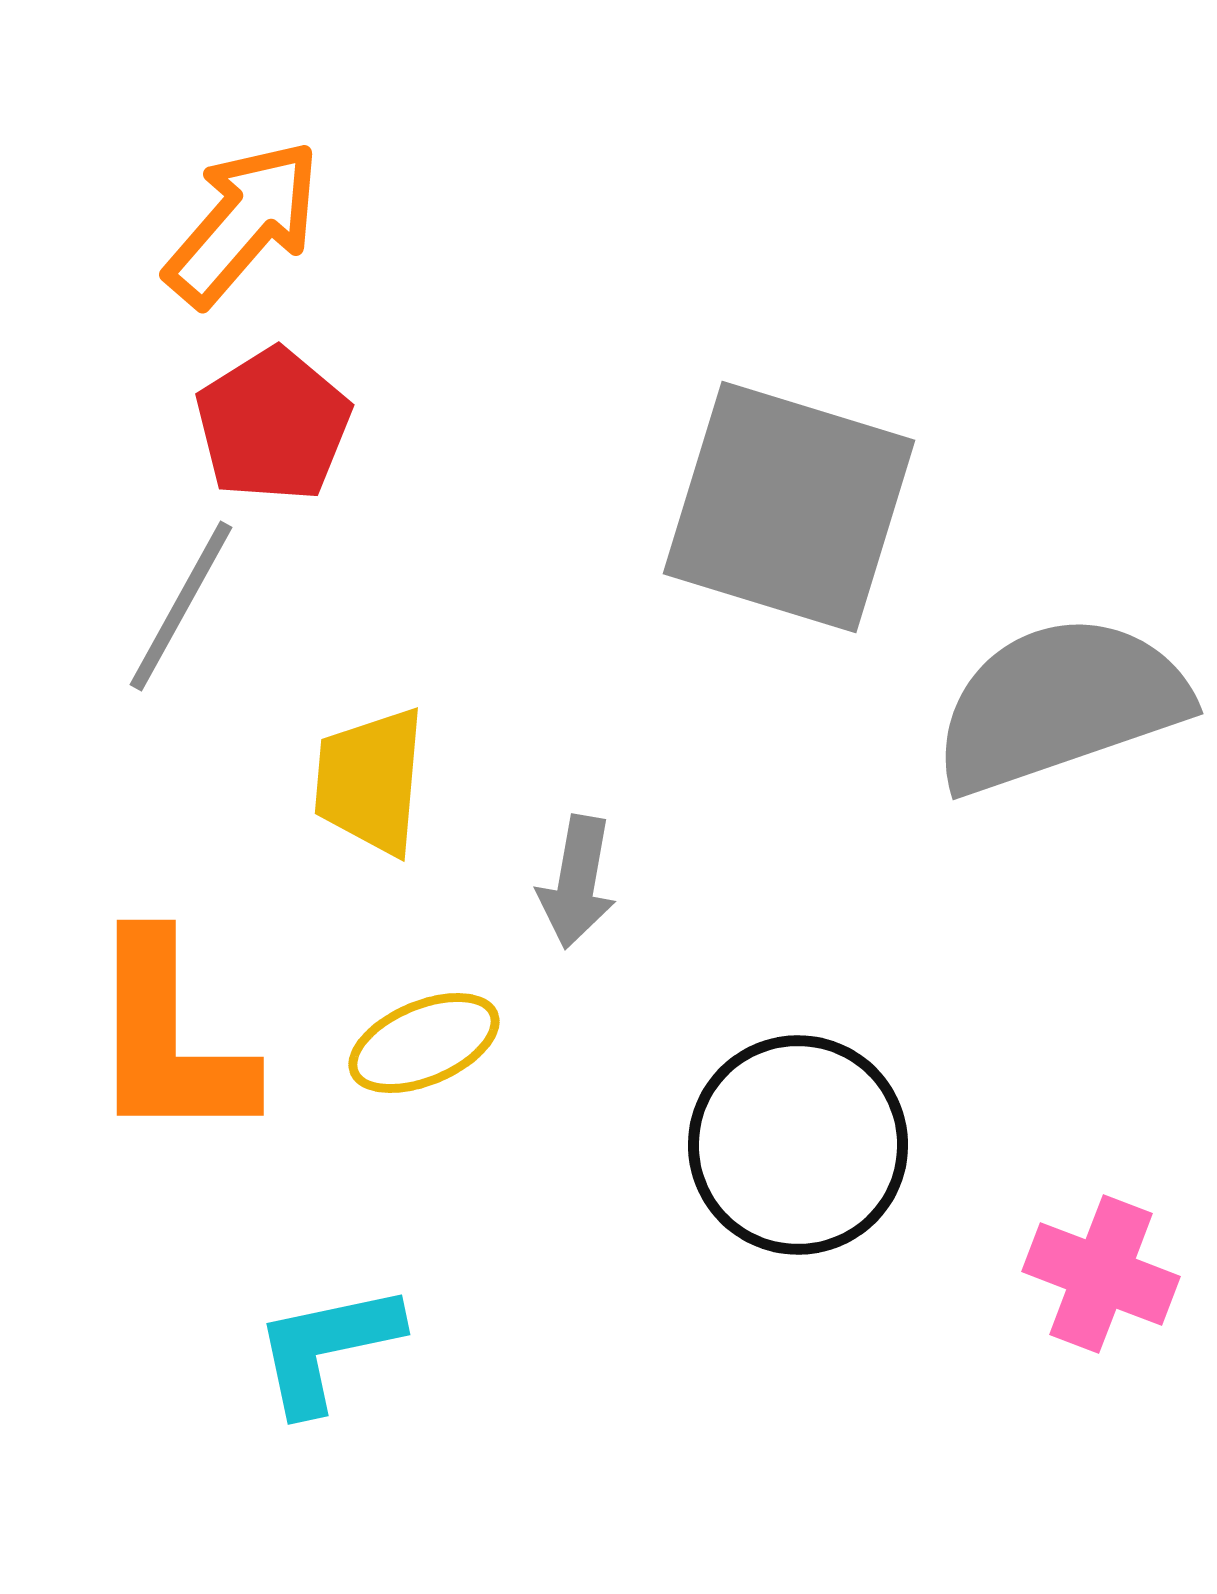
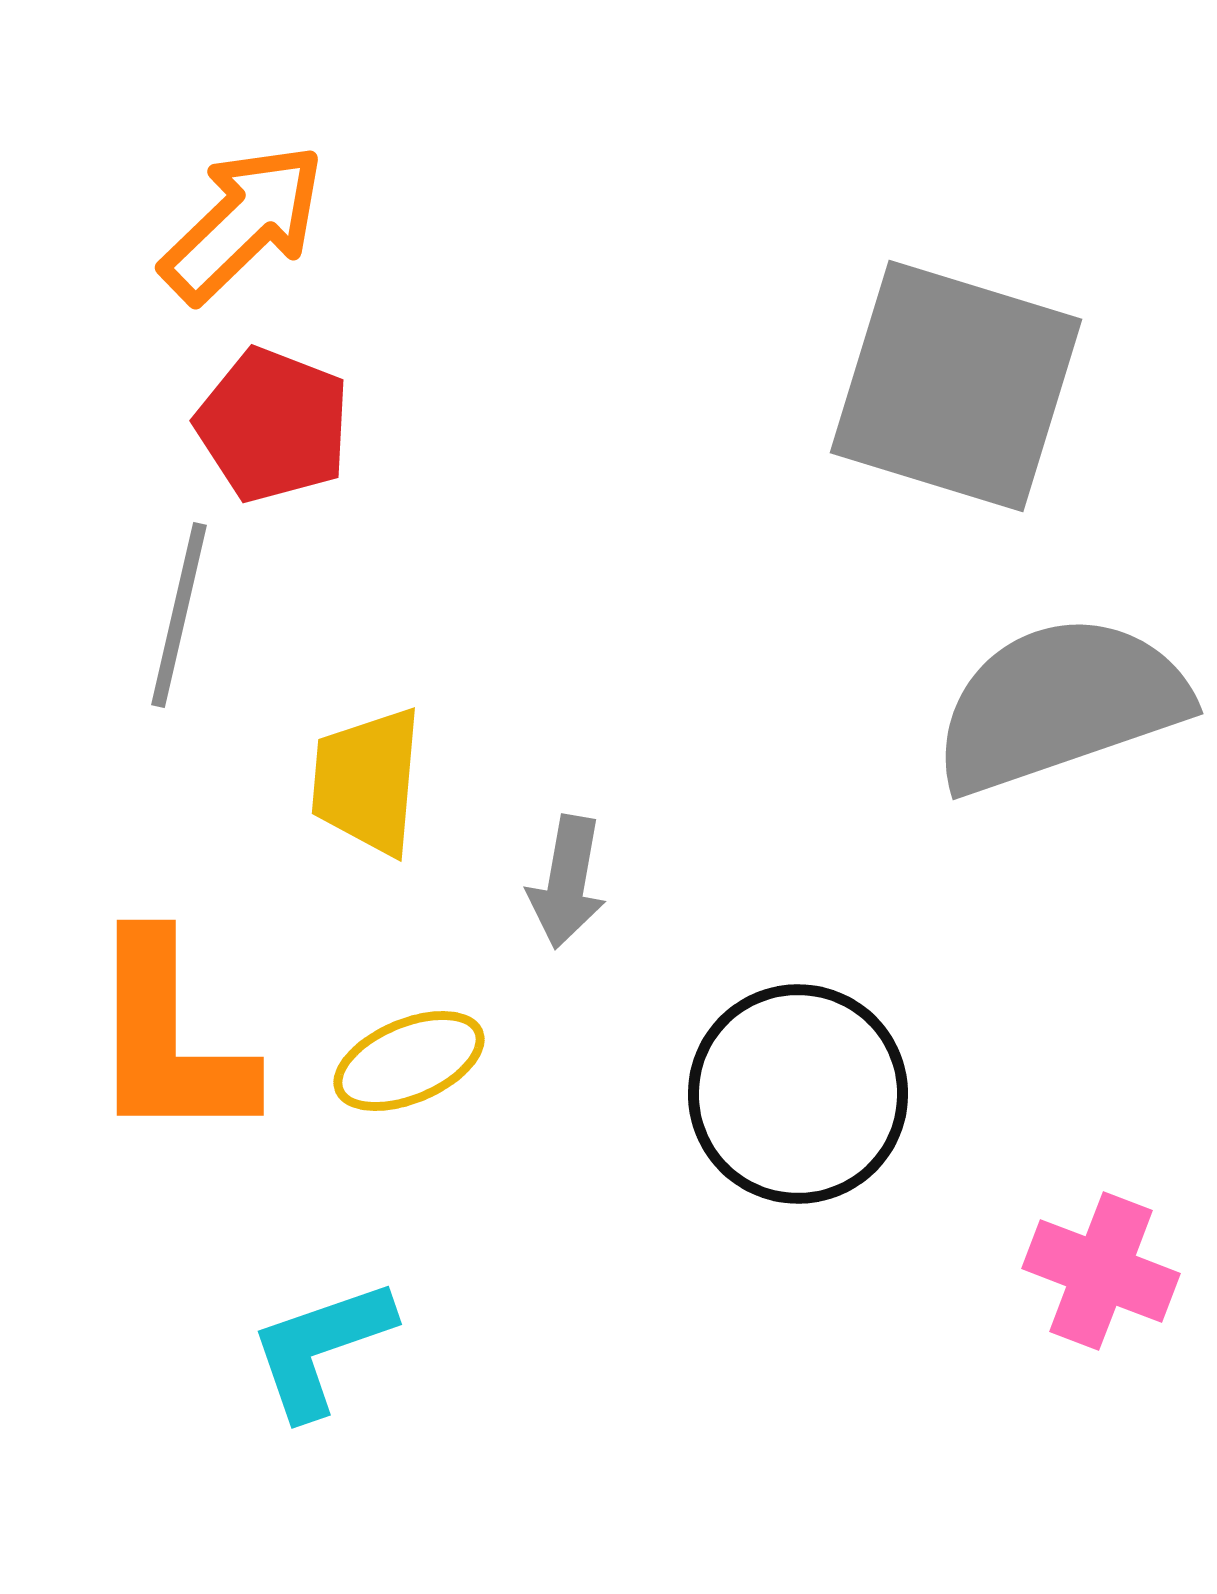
orange arrow: rotated 5 degrees clockwise
red pentagon: rotated 19 degrees counterclockwise
gray square: moved 167 px right, 121 px up
gray line: moved 2 px left, 9 px down; rotated 16 degrees counterclockwise
yellow trapezoid: moved 3 px left
gray arrow: moved 10 px left
yellow ellipse: moved 15 px left, 18 px down
black circle: moved 51 px up
pink cross: moved 3 px up
cyan L-shape: moved 6 px left; rotated 7 degrees counterclockwise
